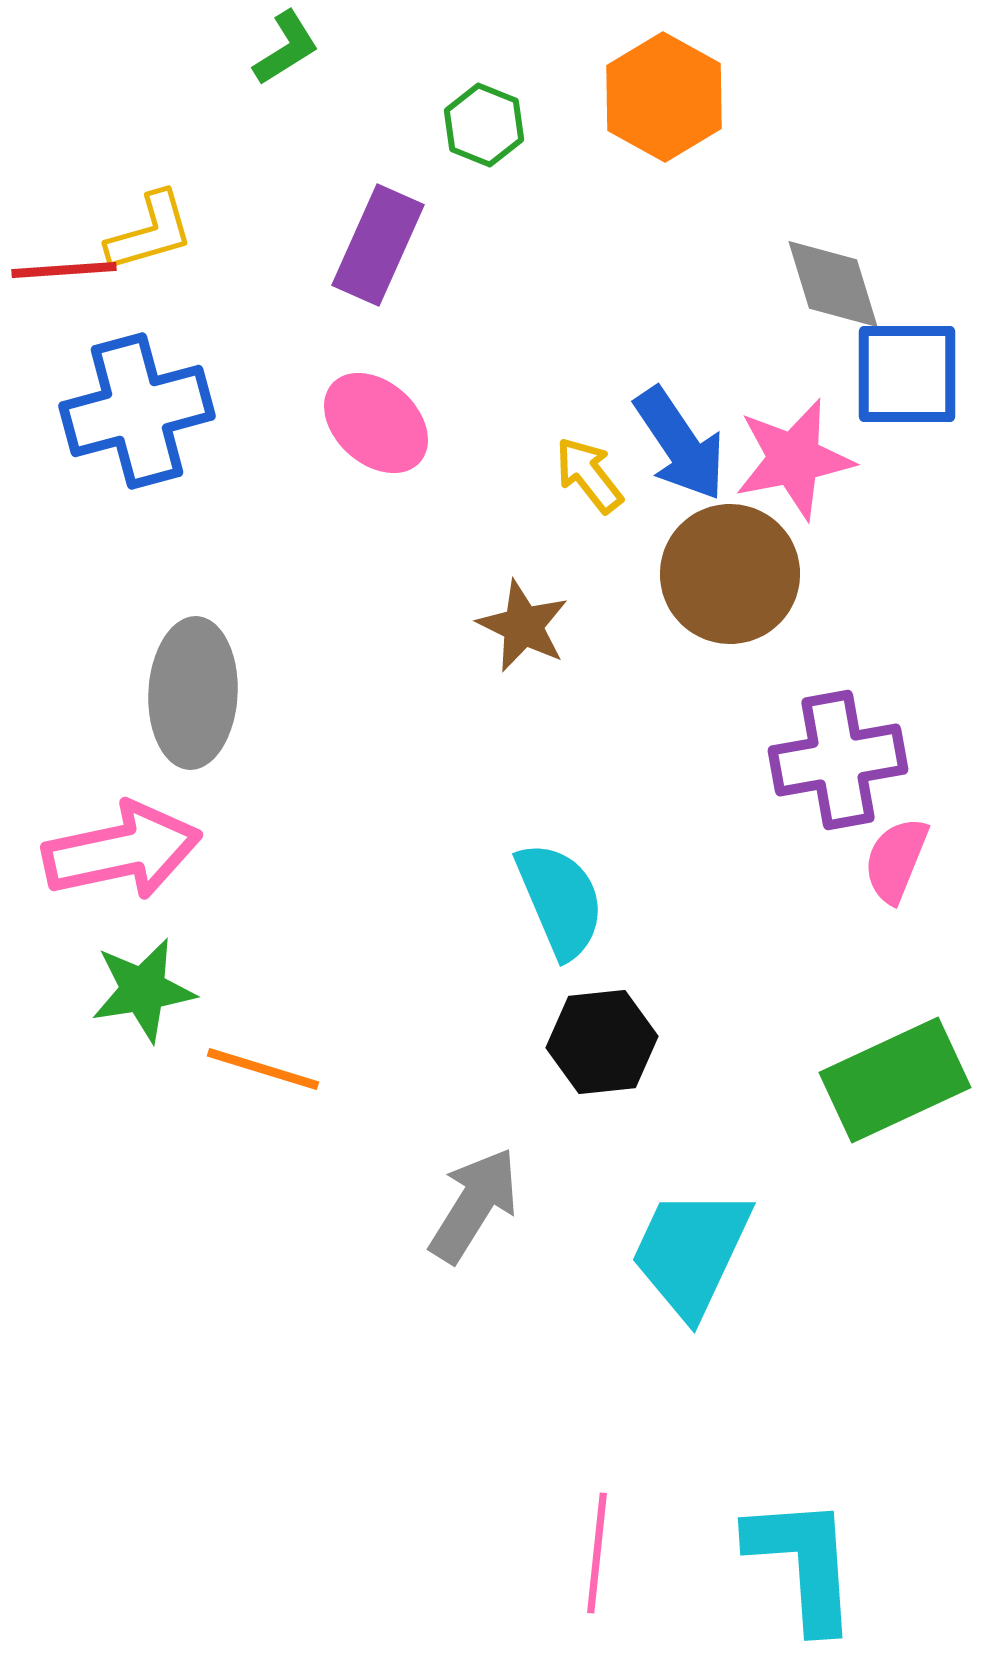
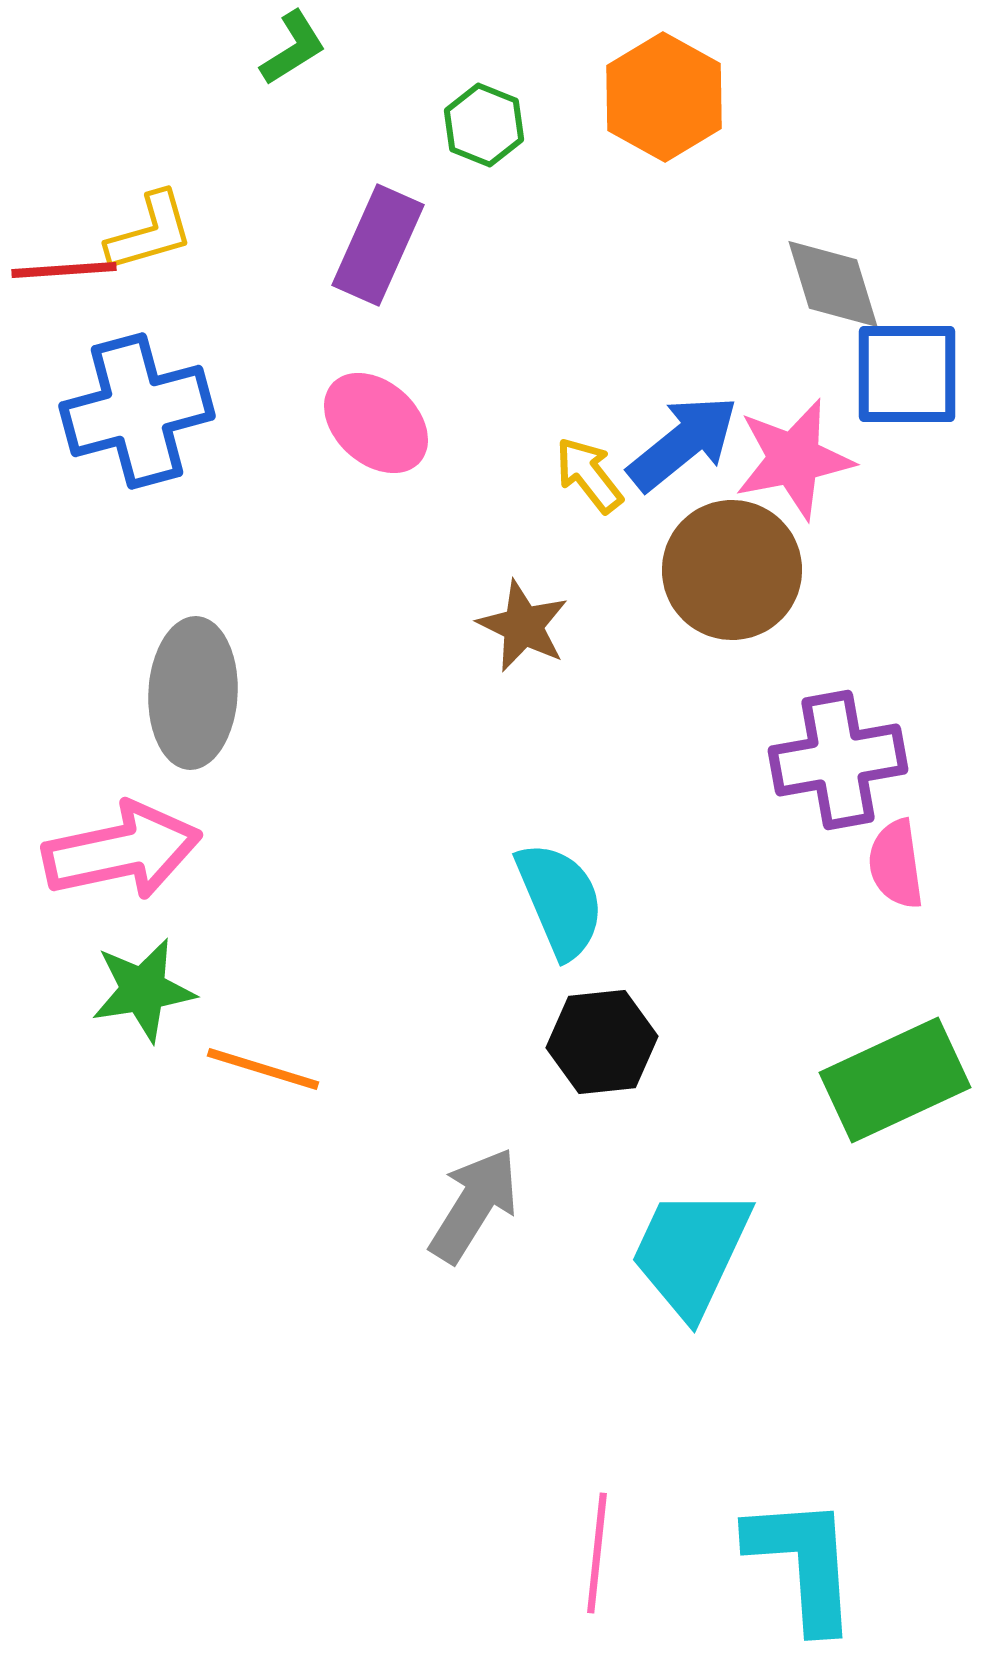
green L-shape: moved 7 px right
blue arrow: moved 3 px right, 1 px up; rotated 95 degrees counterclockwise
brown circle: moved 2 px right, 4 px up
pink semicircle: moved 4 px down; rotated 30 degrees counterclockwise
